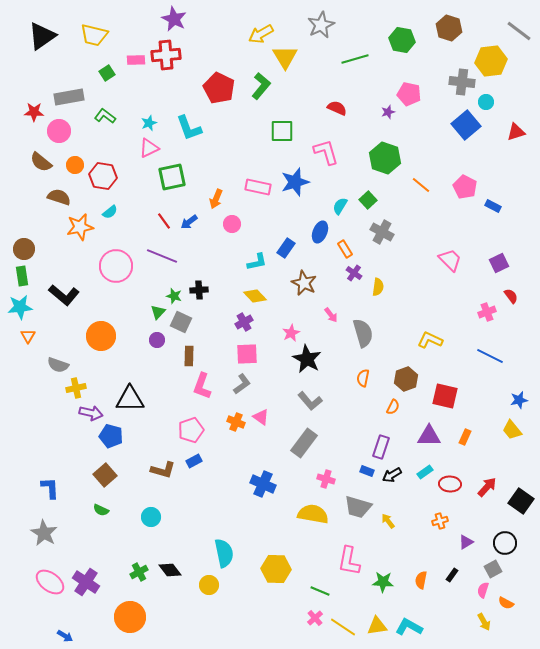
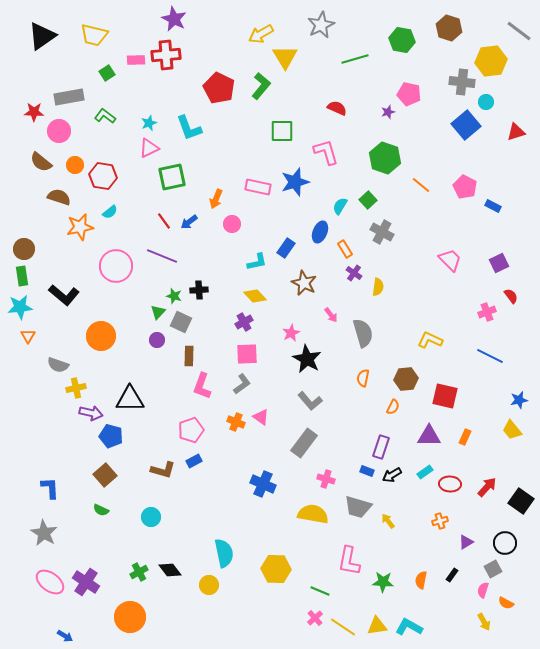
brown hexagon at (406, 379): rotated 15 degrees clockwise
